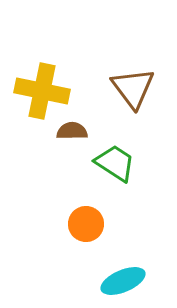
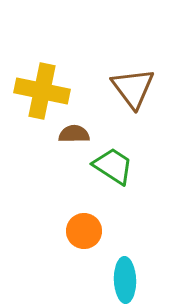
brown semicircle: moved 2 px right, 3 px down
green trapezoid: moved 2 px left, 3 px down
orange circle: moved 2 px left, 7 px down
cyan ellipse: moved 2 px right, 1 px up; rotated 69 degrees counterclockwise
